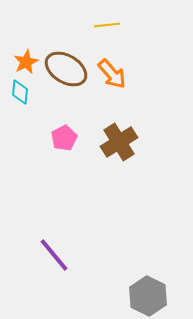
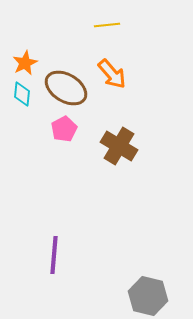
orange star: moved 1 px left, 1 px down
brown ellipse: moved 19 px down
cyan diamond: moved 2 px right, 2 px down
pink pentagon: moved 9 px up
brown cross: moved 4 px down; rotated 27 degrees counterclockwise
purple line: rotated 45 degrees clockwise
gray hexagon: rotated 12 degrees counterclockwise
